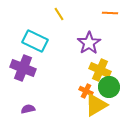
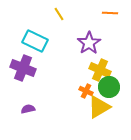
yellow triangle: moved 3 px right, 2 px down
